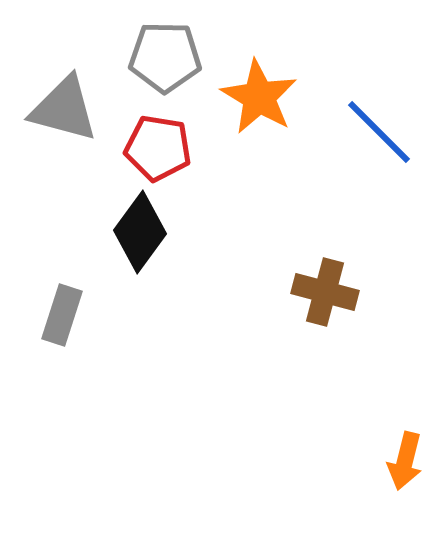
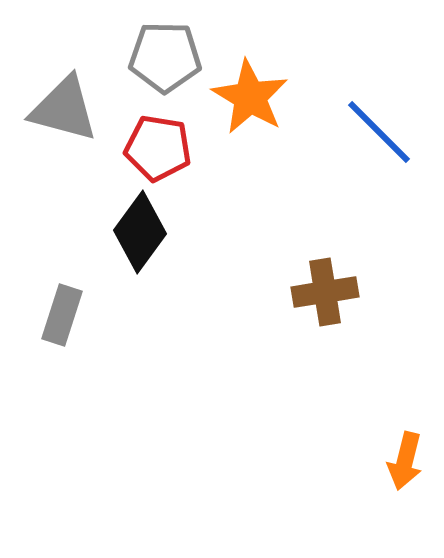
orange star: moved 9 px left
brown cross: rotated 24 degrees counterclockwise
